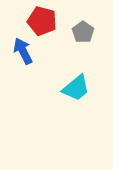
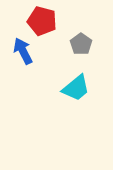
gray pentagon: moved 2 px left, 12 px down
